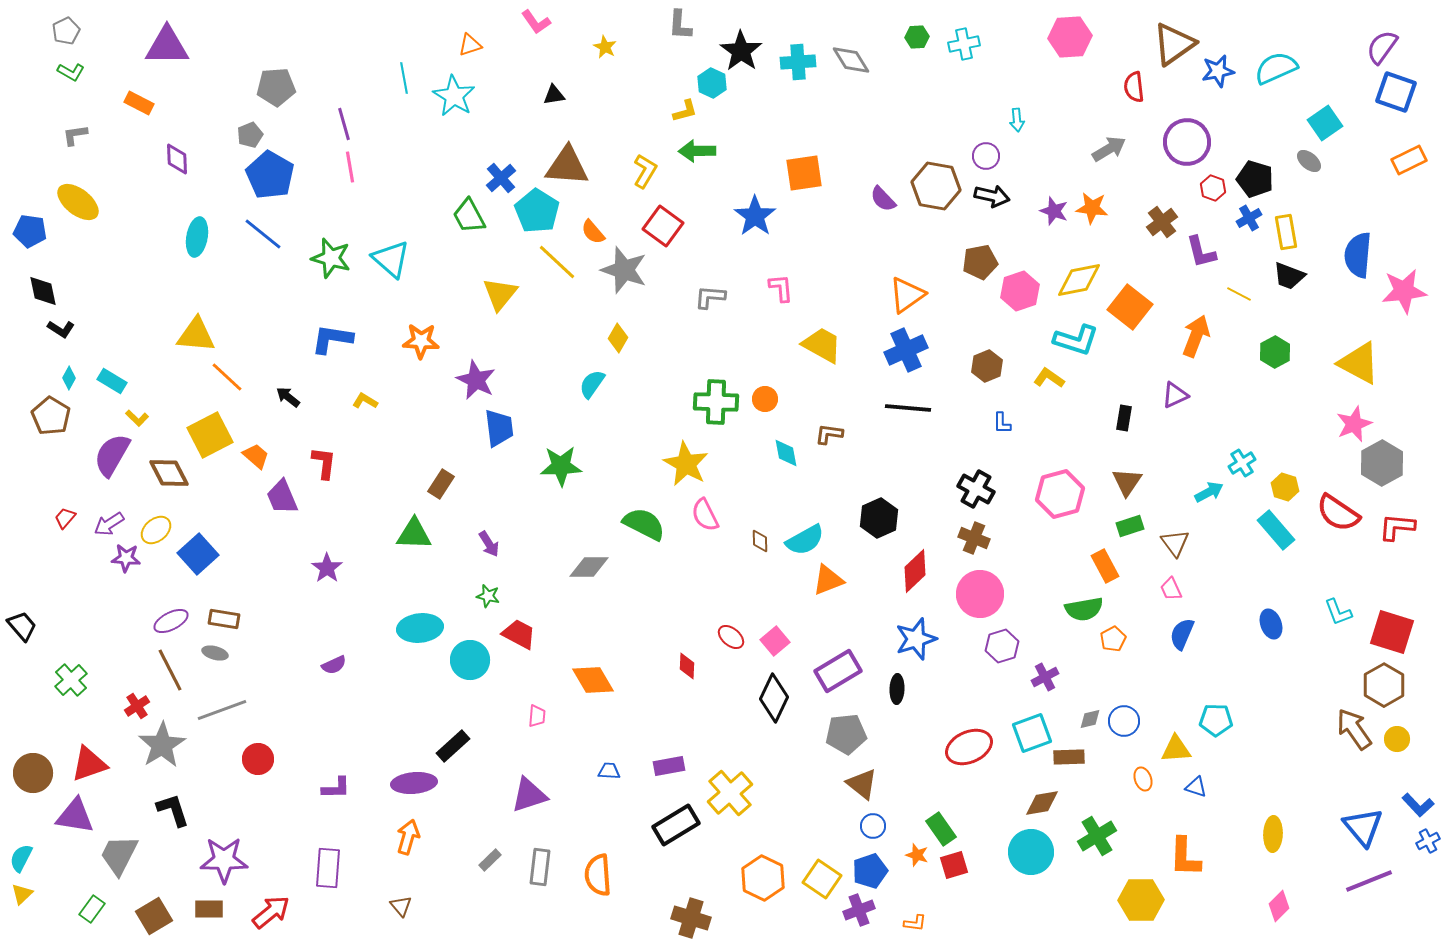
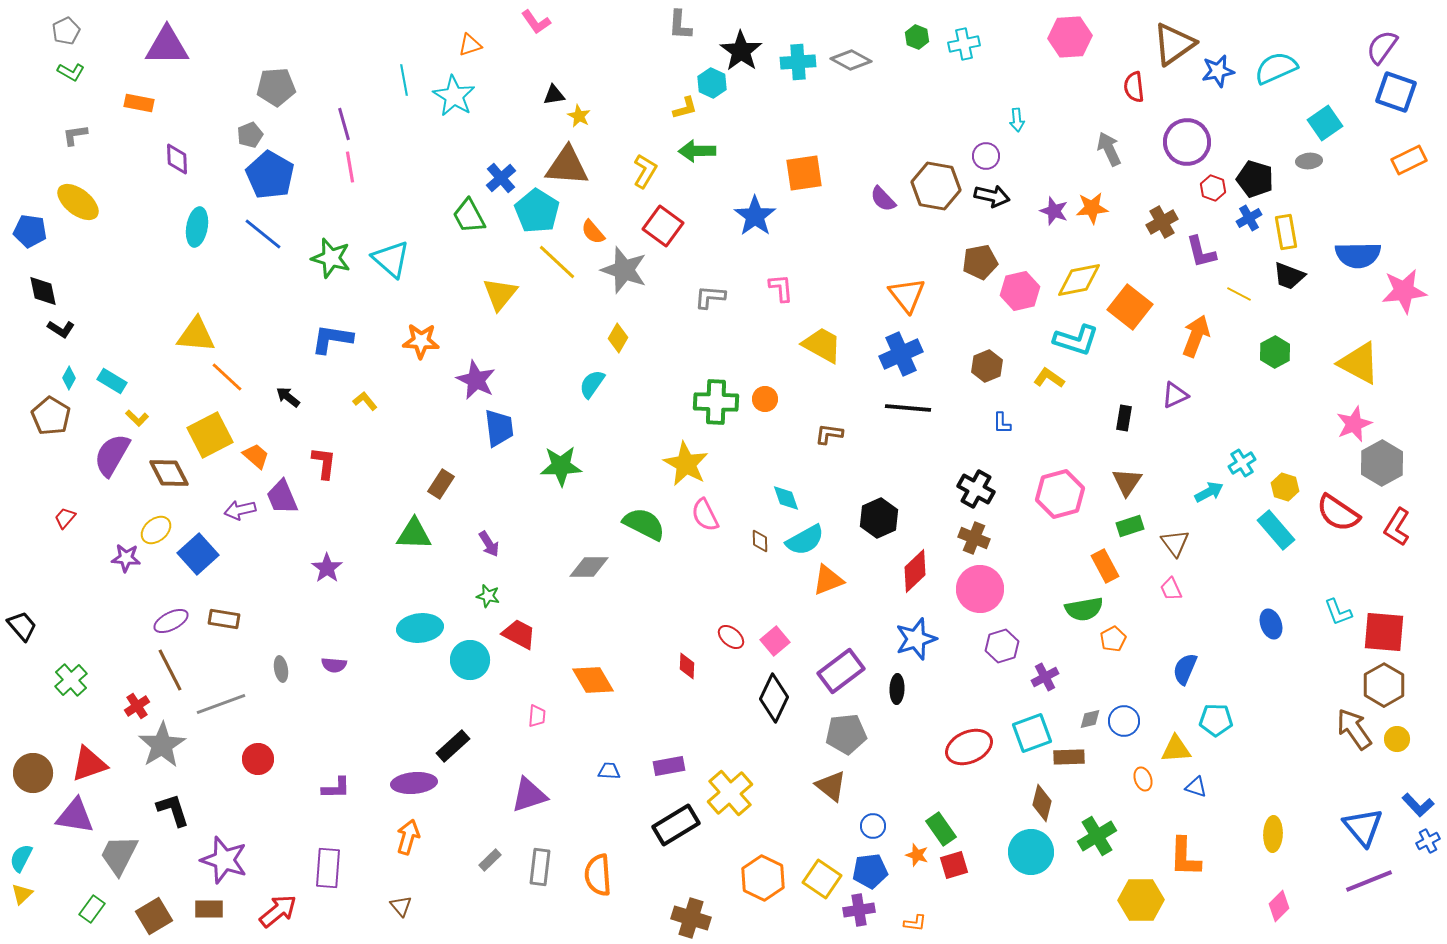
green hexagon at (917, 37): rotated 25 degrees clockwise
yellow star at (605, 47): moved 26 px left, 69 px down
gray diamond at (851, 60): rotated 30 degrees counterclockwise
cyan line at (404, 78): moved 2 px down
orange rectangle at (139, 103): rotated 16 degrees counterclockwise
yellow L-shape at (685, 111): moved 3 px up
gray arrow at (1109, 149): rotated 84 degrees counterclockwise
gray ellipse at (1309, 161): rotated 45 degrees counterclockwise
orange star at (1092, 208): rotated 12 degrees counterclockwise
brown cross at (1162, 222): rotated 8 degrees clockwise
cyan ellipse at (197, 237): moved 10 px up
blue semicircle at (1358, 255): rotated 96 degrees counterclockwise
pink hexagon at (1020, 291): rotated 6 degrees clockwise
orange triangle at (907, 295): rotated 33 degrees counterclockwise
blue cross at (906, 350): moved 5 px left, 4 px down
yellow L-shape at (365, 401): rotated 20 degrees clockwise
cyan diamond at (786, 453): moved 45 px down; rotated 8 degrees counterclockwise
purple arrow at (109, 524): moved 131 px right, 14 px up; rotated 20 degrees clockwise
red L-shape at (1397, 527): rotated 63 degrees counterclockwise
pink circle at (980, 594): moved 5 px up
red square at (1392, 632): moved 8 px left; rotated 12 degrees counterclockwise
blue semicircle at (1182, 634): moved 3 px right, 35 px down
gray ellipse at (215, 653): moved 66 px right, 16 px down; rotated 65 degrees clockwise
purple semicircle at (334, 665): rotated 30 degrees clockwise
purple rectangle at (838, 671): moved 3 px right; rotated 6 degrees counterclockwise
gray line at (222, 710): moved 1 px left, 6 px up
brown triangle at (862, 784): moved 31 px left, 2 px down
brown diamond at (1042, 803): rotated 66 degrees counterclockwise
purple star at (224, 860): rotated 18 degrees clockwise
blue pentagon at (870, 871): rotated 12 degrees clockwise
purple cross at (859, 910): rotated 12 degrees clockwise
red arrow at (271, 912): moved 7 px right, 1 px up
